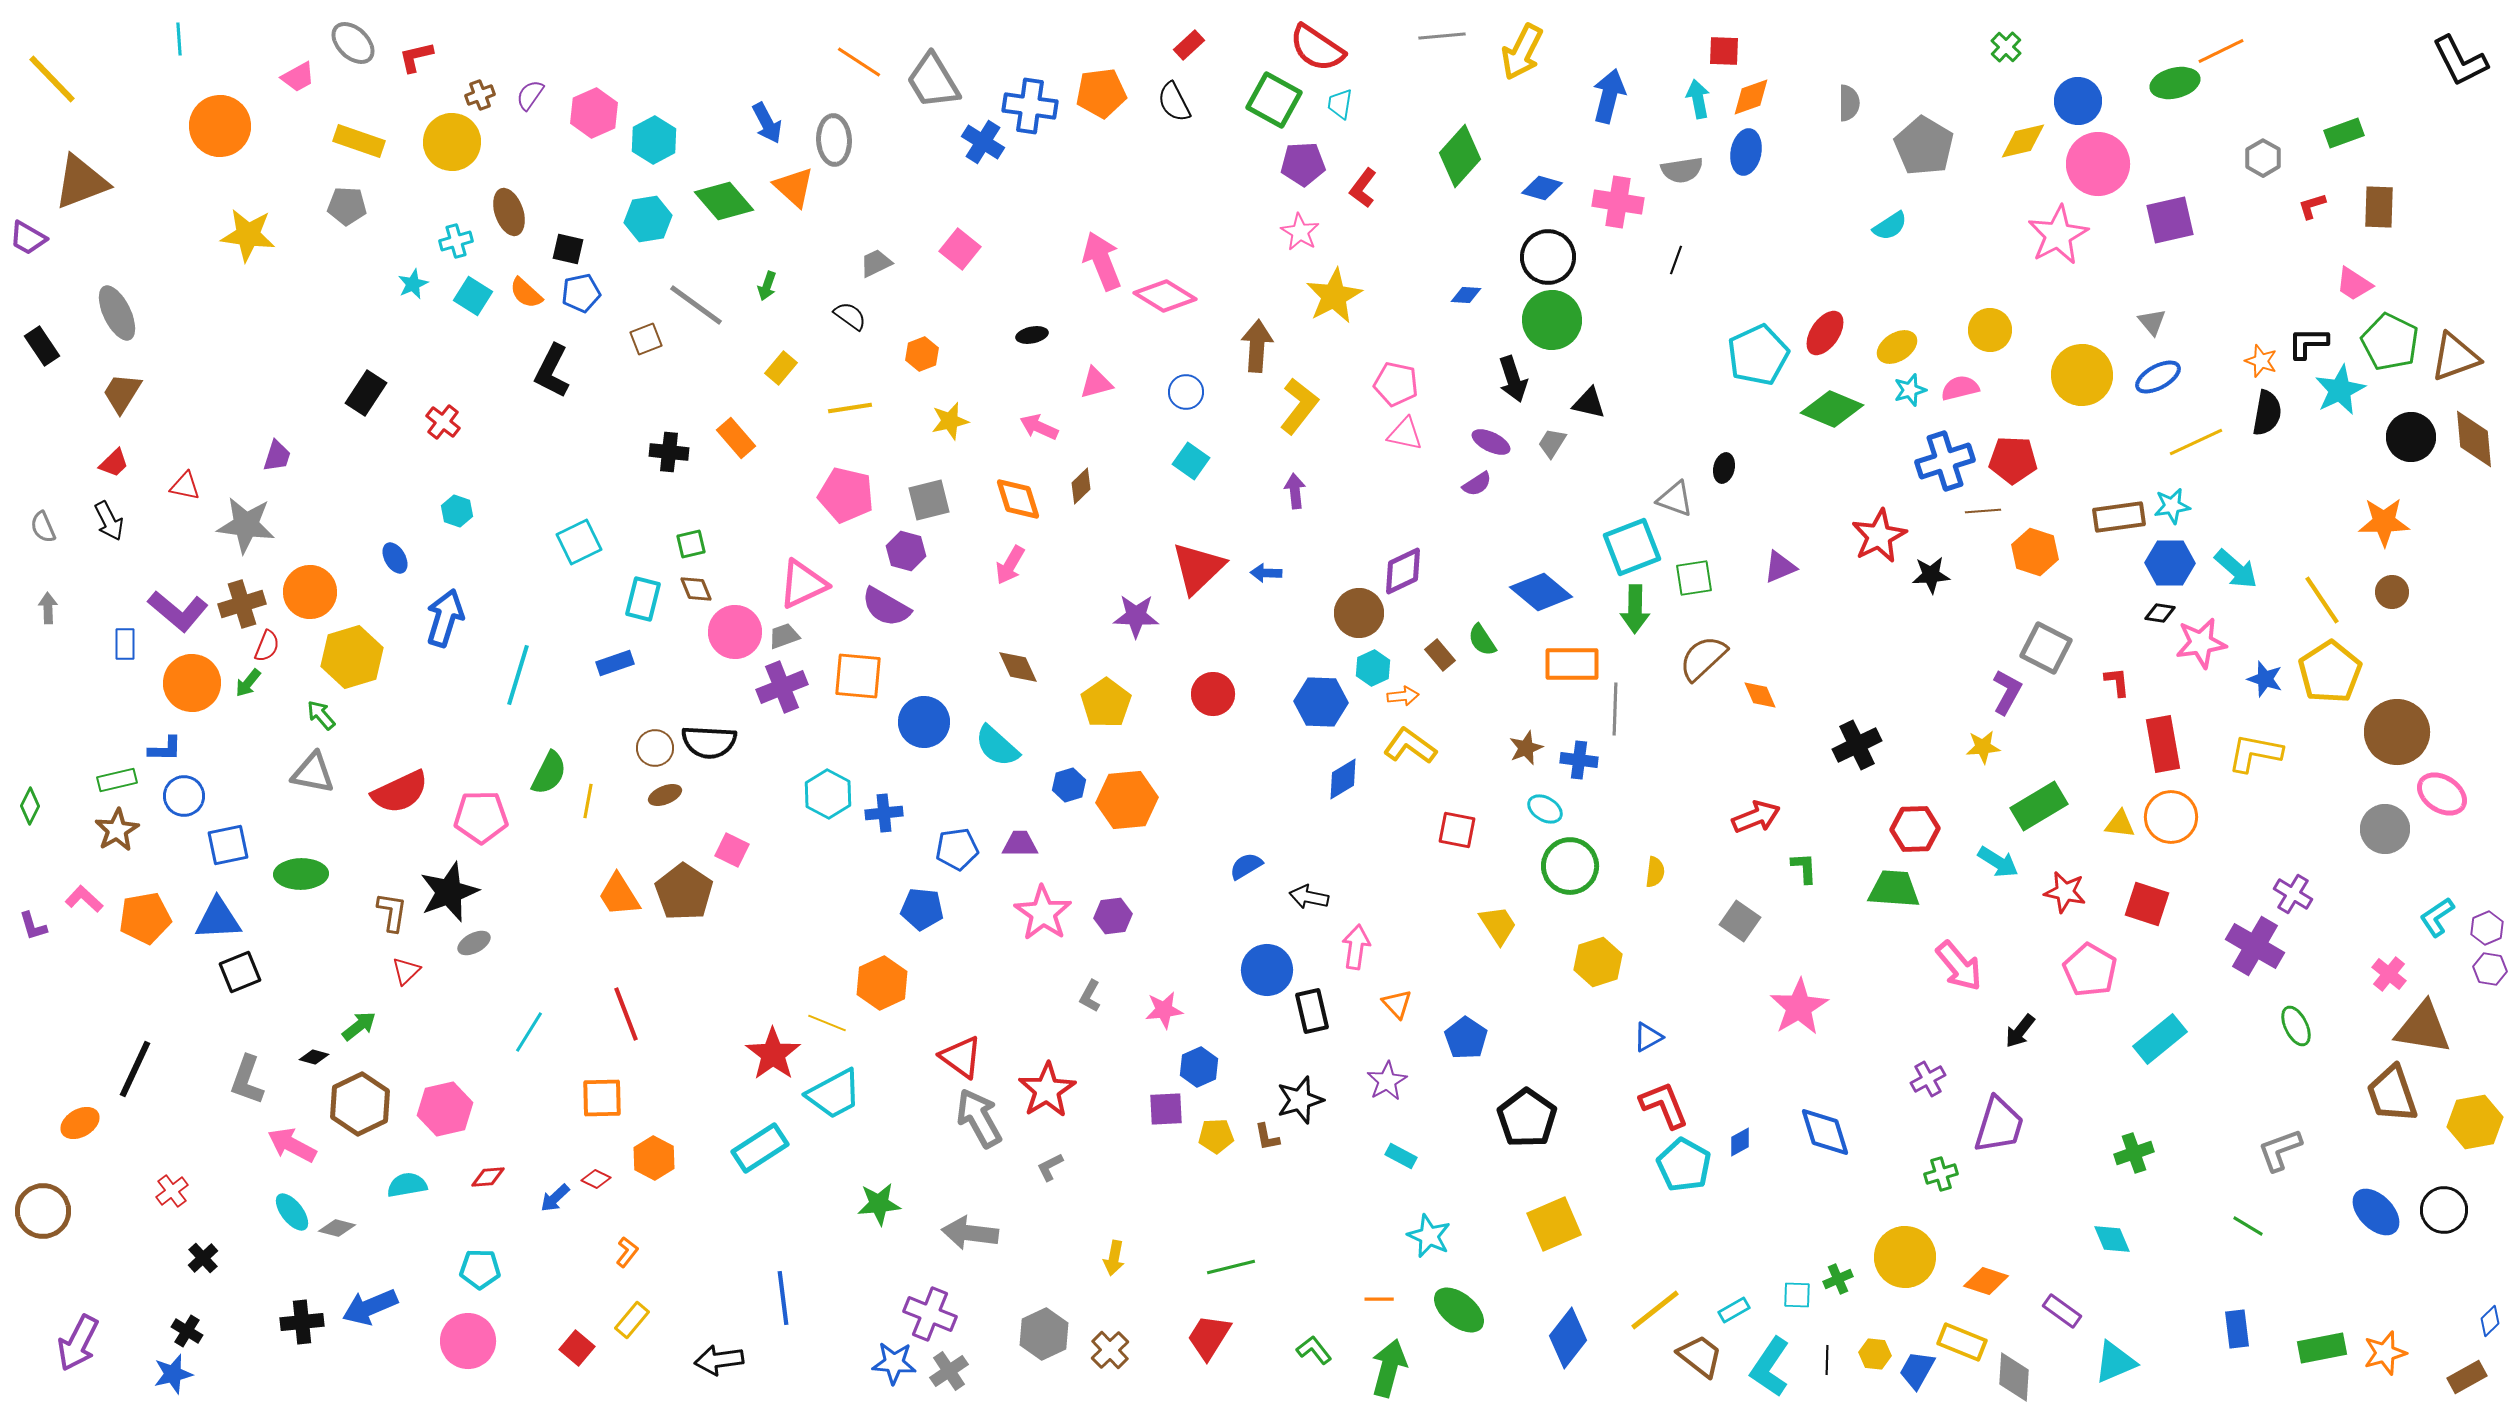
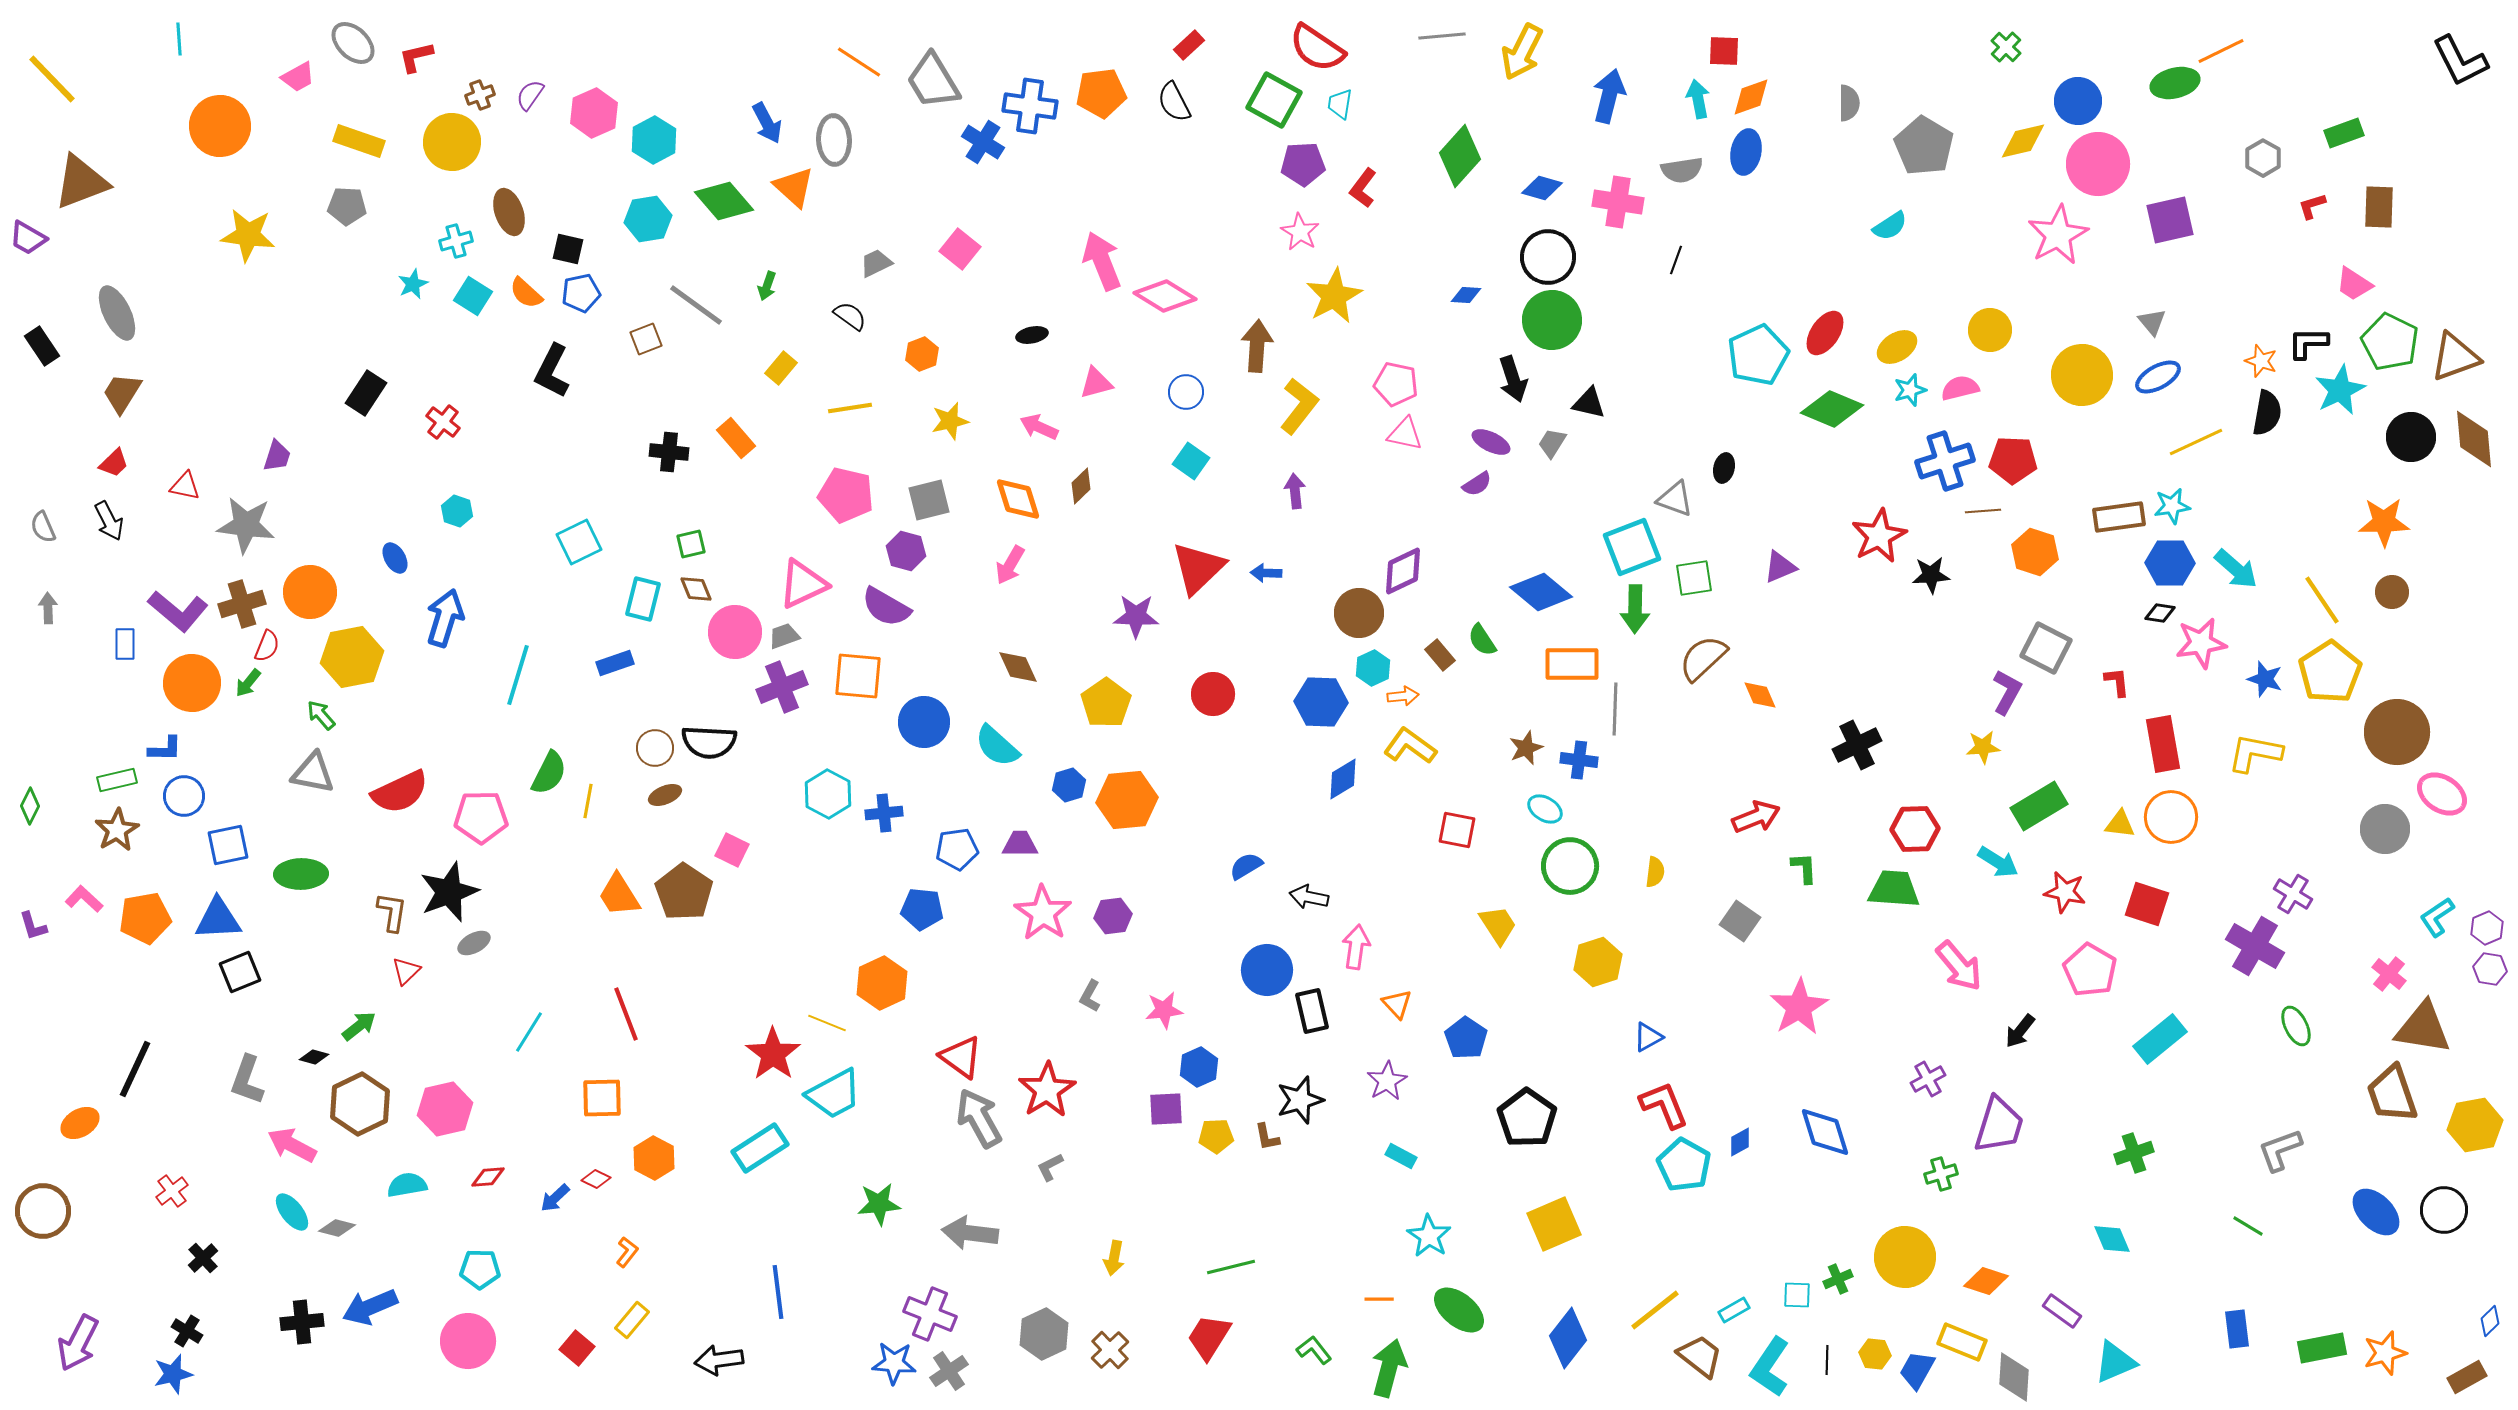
yellow hexagon at (352, 657): rotated 6 degrees clockwise
yellow hexagon at (2475, 1122): moved 3 px down
cyan star at (1429, 1236): rotated 9 degrees clockwise
blue line at (783, 1298): moved 5 px left, 6 px up
